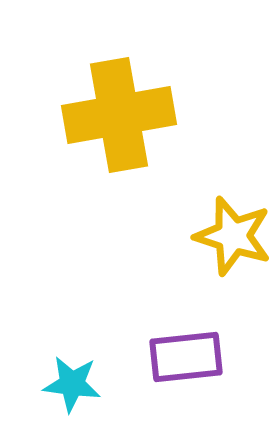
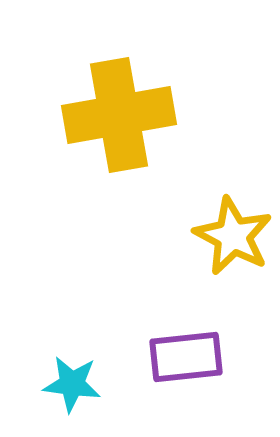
yellow star: rotated 10 degrees clockwise
